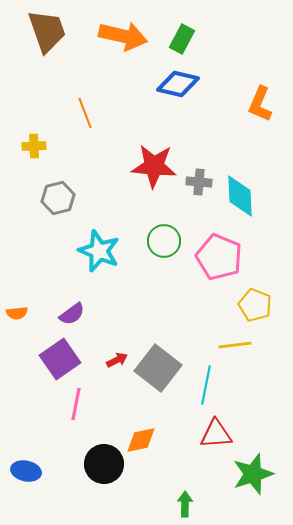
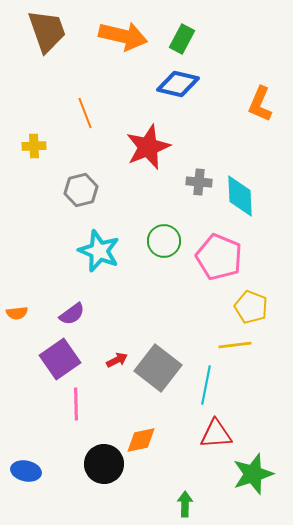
red star: moved 6 px left, 19 px up; rotated 27 degrees counterclockwise
gray hexagon: moved 23 px right, 8 px up
yellow pentagon: moved 4 px left, 2 px down
pink line: rotated 12 degrees counterclockwise
